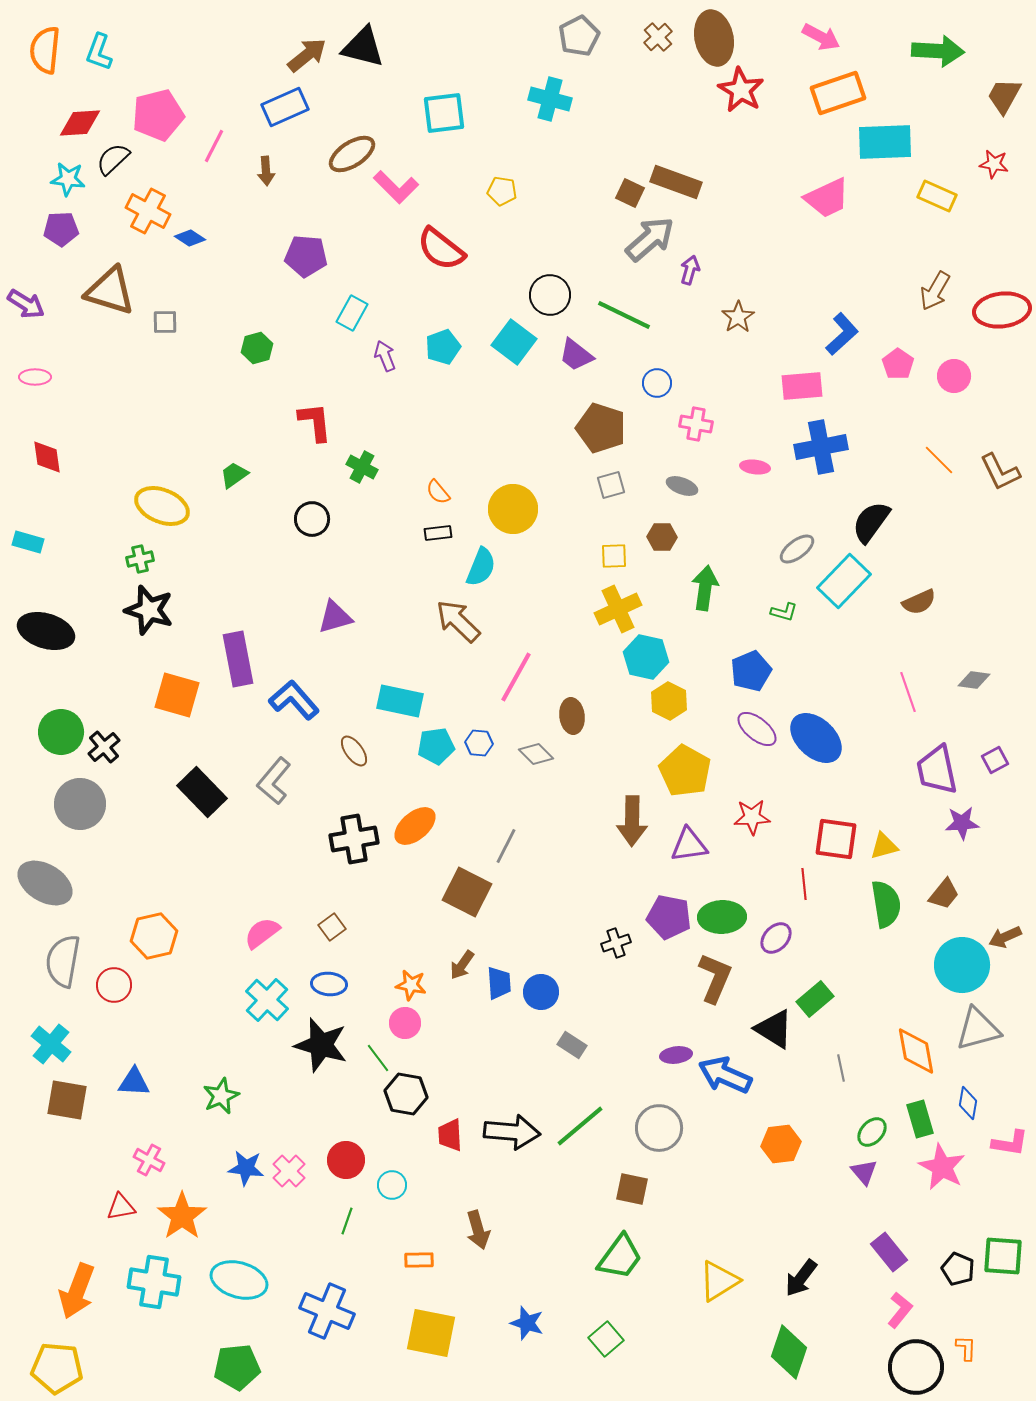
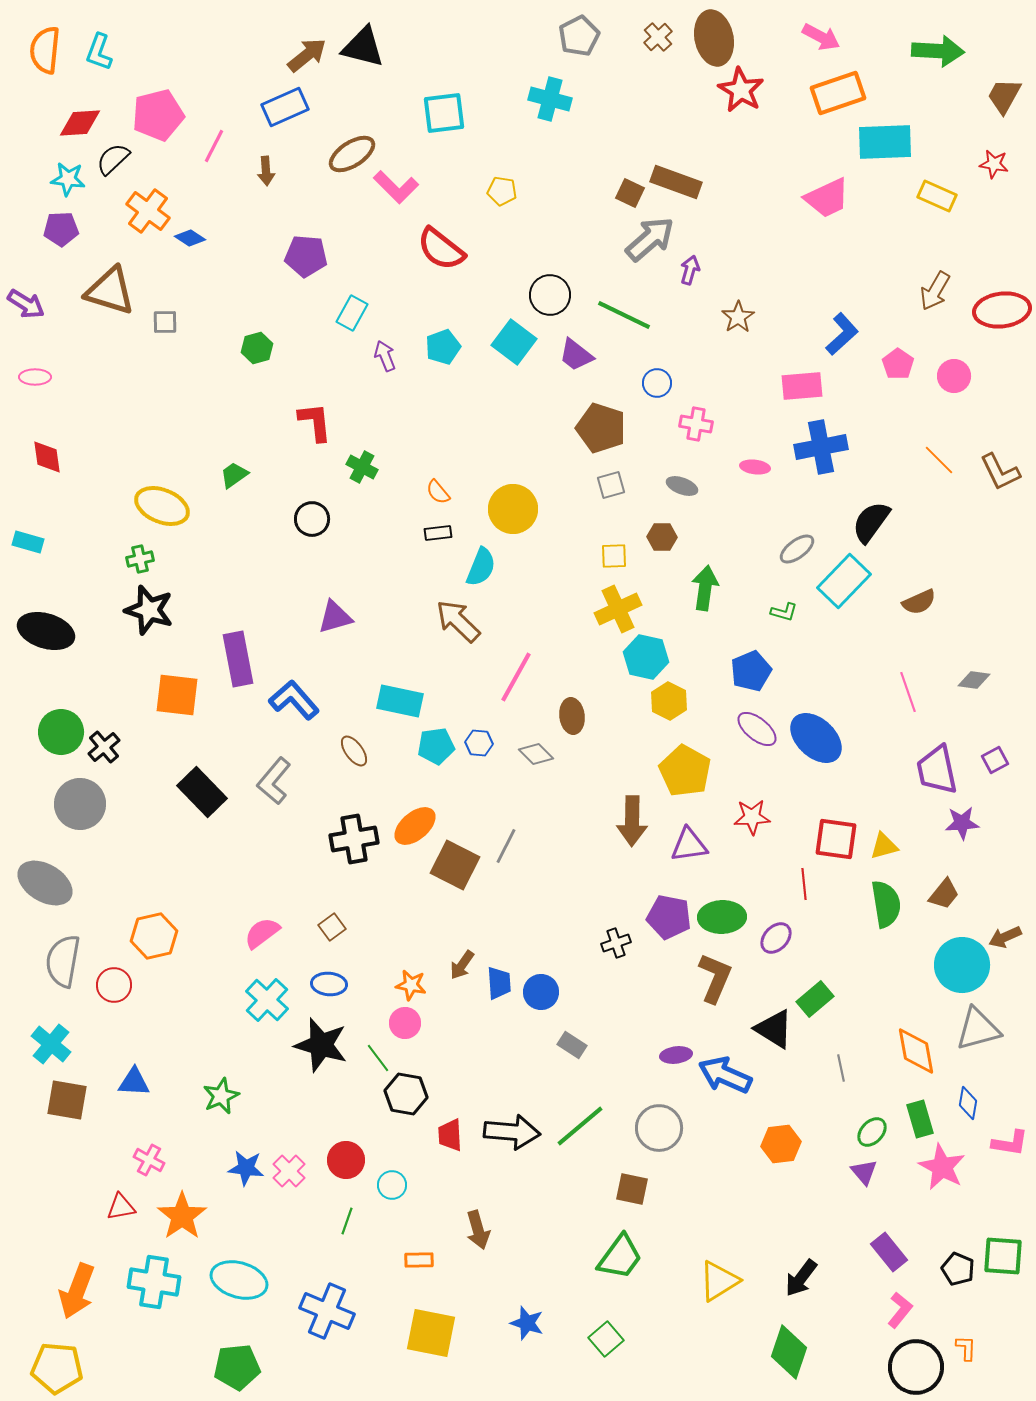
orange cross at (148, 211): rotated 9 degrees clockwise
orange square at (177, 695): rotated 9 degrees counterclockwise
brown square at (467, 892): moved 12 px left, 27 px up
